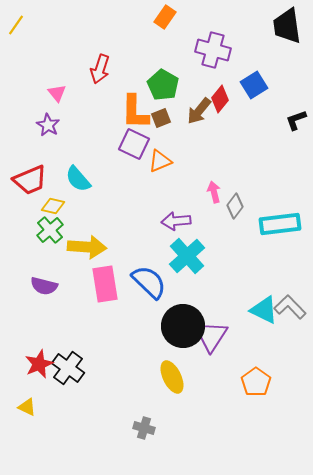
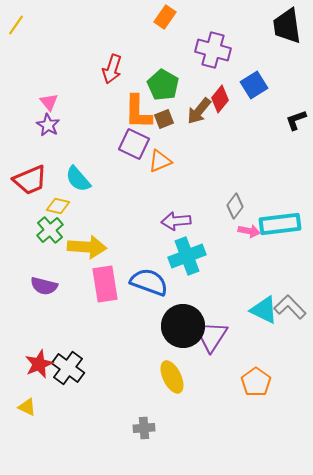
red arrow: moved 12 px right
pink triangle: moved 8 px left, 9 px down
orange L-shape: moved 3 px right
brown square: moved 3 px right, 1 px down
pink arrow: moved 35 px right, 39 px down; rotated 115 degrees clockwise
yellow diamond: moved 5 px right
cyan cross: rotated 21 degrees clockwise
blue semicircle: rotated 24 degrees counterclockwise
gray cross: rotated 20 degrees counterclockwise
